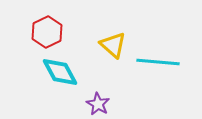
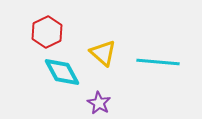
yellow triangle: moved 10 px left, 8 px down
cyan diamond: moved 2 px right
purple star: moved 1 px right, 1 px up
